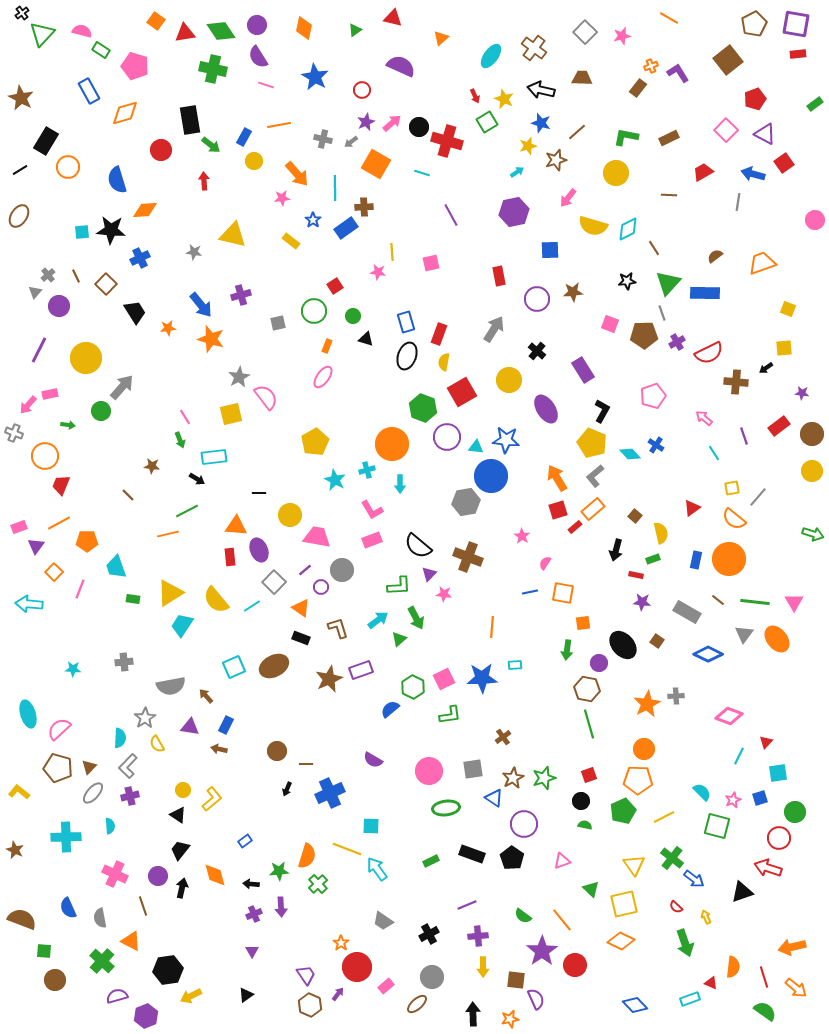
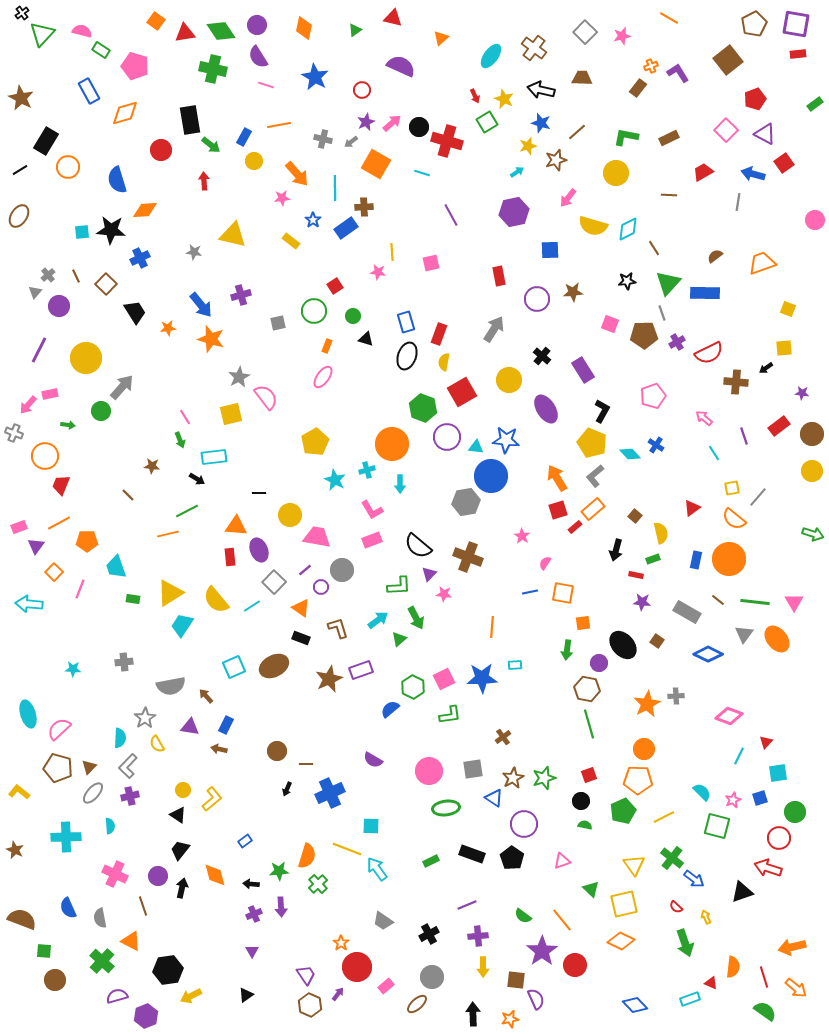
black cross at (537, 351): moved 5 px right, 5 px down
